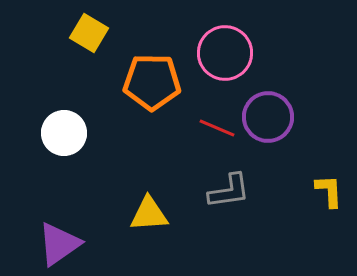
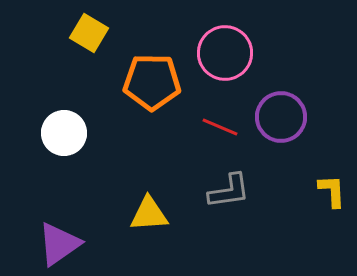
purple circle: moved 13 px right
red line: moved 3 px right, 1 px up
yellow L-shape: moved 3 px right
